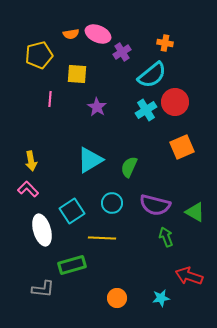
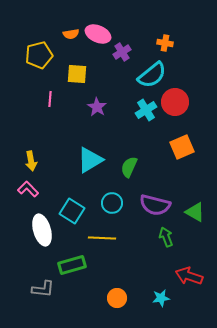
cyan square: rotated 25 degrees counterclockwise
